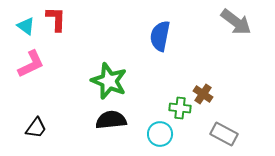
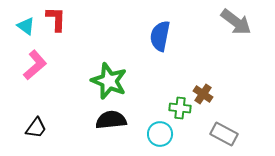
pink L-shape: moved 4 px right, 1 px down; rotated 16 degrees counterclockwise
